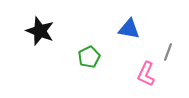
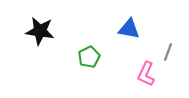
black star: rotated 12 degrees counterclockwise
